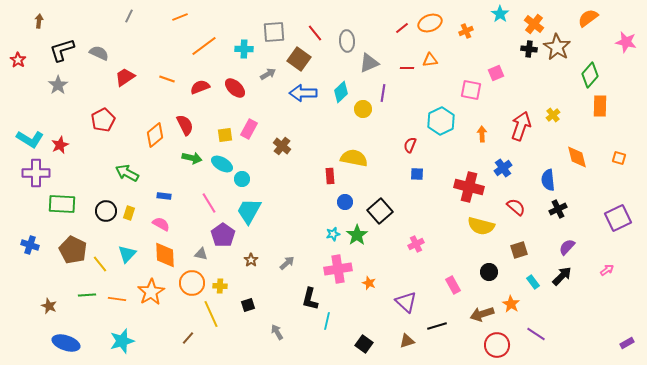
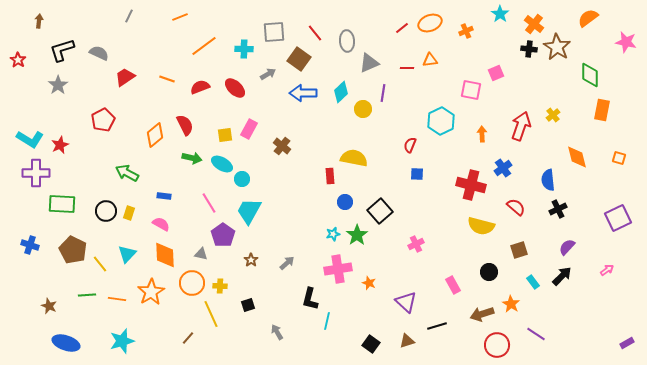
green diamond at (590, 75): rotated 40 degrees counterclockwise
orange rectangle at (600, 106): moved 2 px right, 4 px down; rotated 10 degrees clockwise
red cross at (469, 187): moved 2 px right, 2 px up
black square at (364, 344): moved 7 px right
